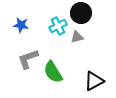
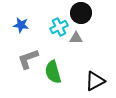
cyan cross: moved 1 px right, 1 px down
gray triangle: moved 1 px left, 1 px down; rotated 16 degrees clockwise
green semicircle: rotated 15 degrees clockwise
black triangle: moved 1 px right
